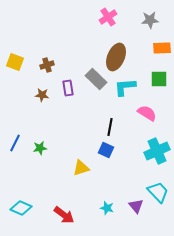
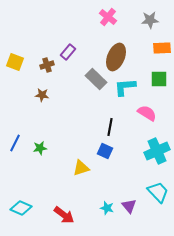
pink cross: rotated 18 degrees counterclockwise
purple rectangle: moved 36 px up; rotated 49 degrees clockwise
blue square: moved 1 px left, 1 px down
purple triangle: moved 7 px left
